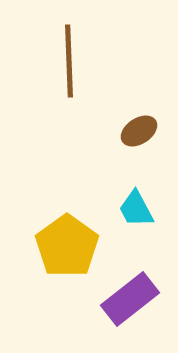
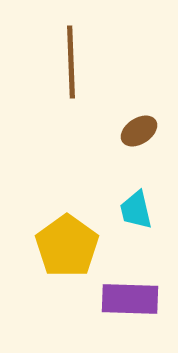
brown line: moved 2 px right, 1 px down
cyan trapezoid: moved 1 px down; rotated 15 degrees clockwise
purple rectangle: rotated 40 degrees clockwise
